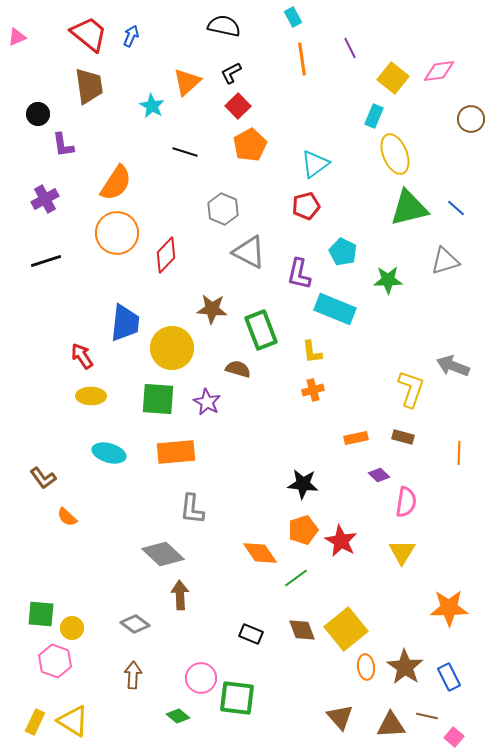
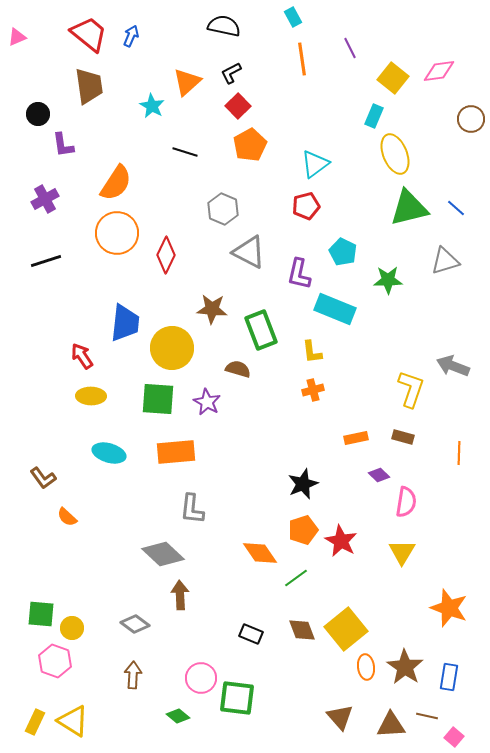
red diamond at (166, 255): rotated 18 degrees counterclockwise
black star at (303, 484): rotated 28 degrees counterclockwise
orange star at (449, 608): rotated 21 degrees clockwise
blue rectangle at (449, 677): rotated 36 degrees clockwise
